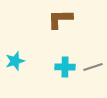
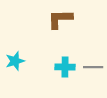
gray line: rotated 18 degrees clockwise
